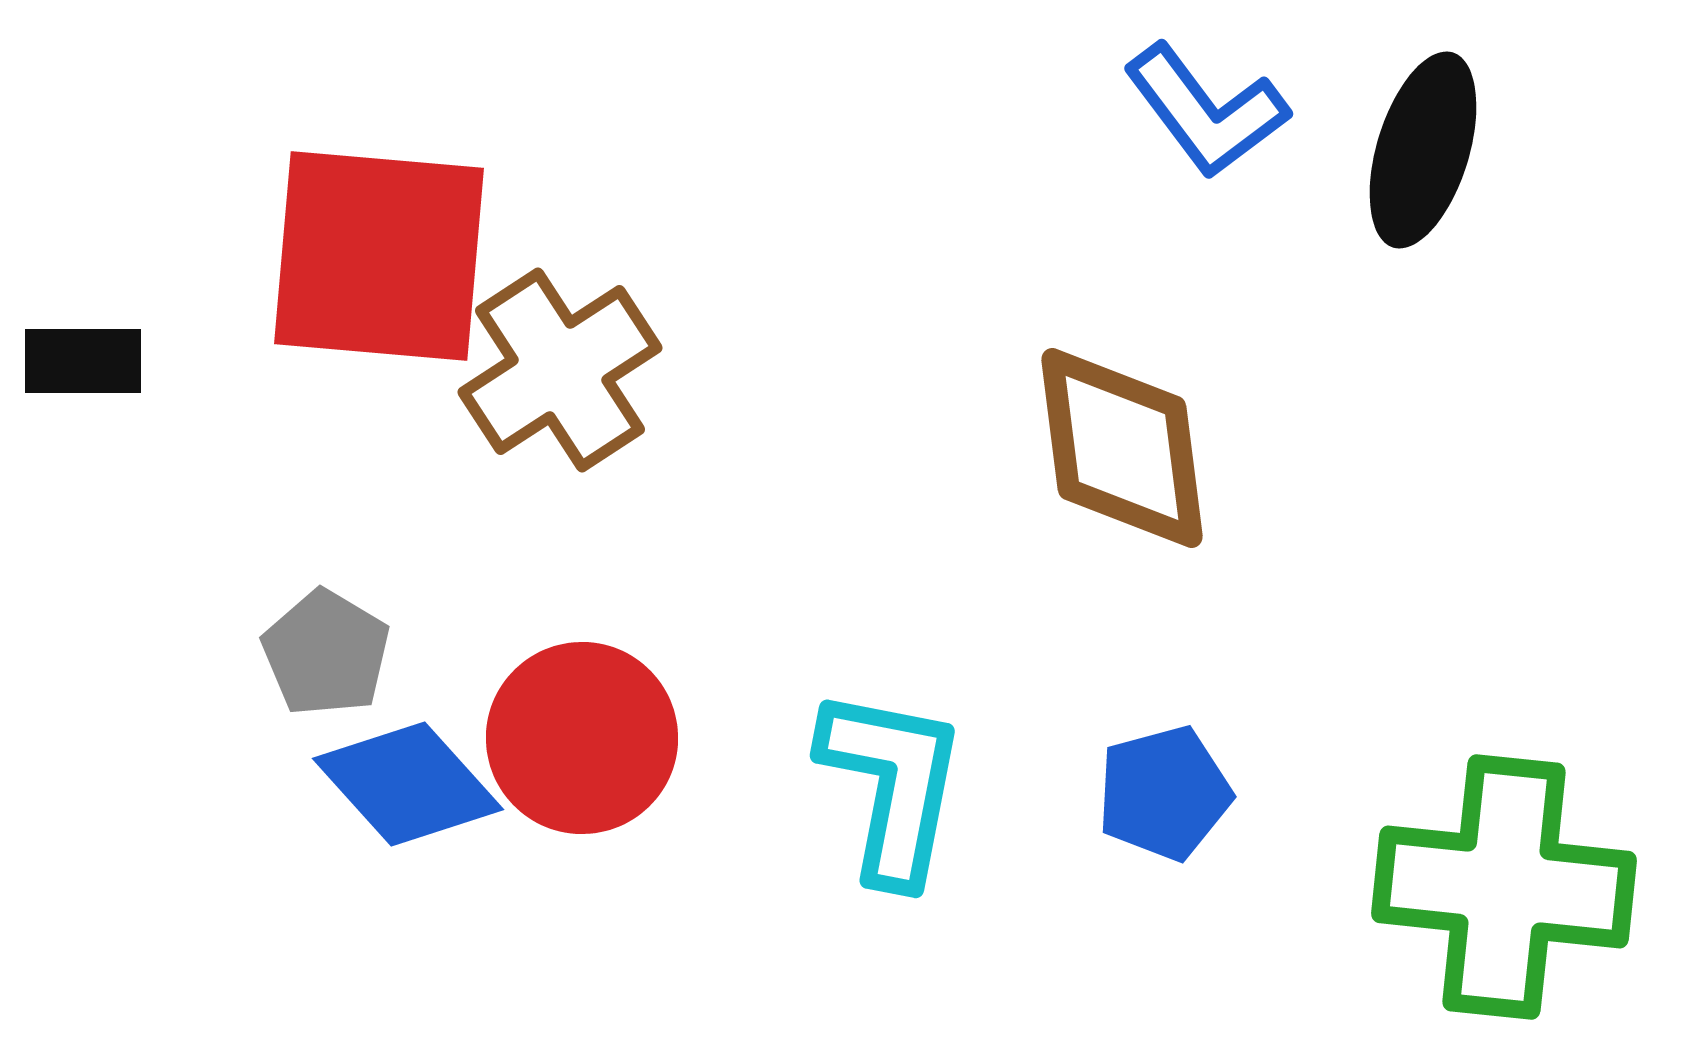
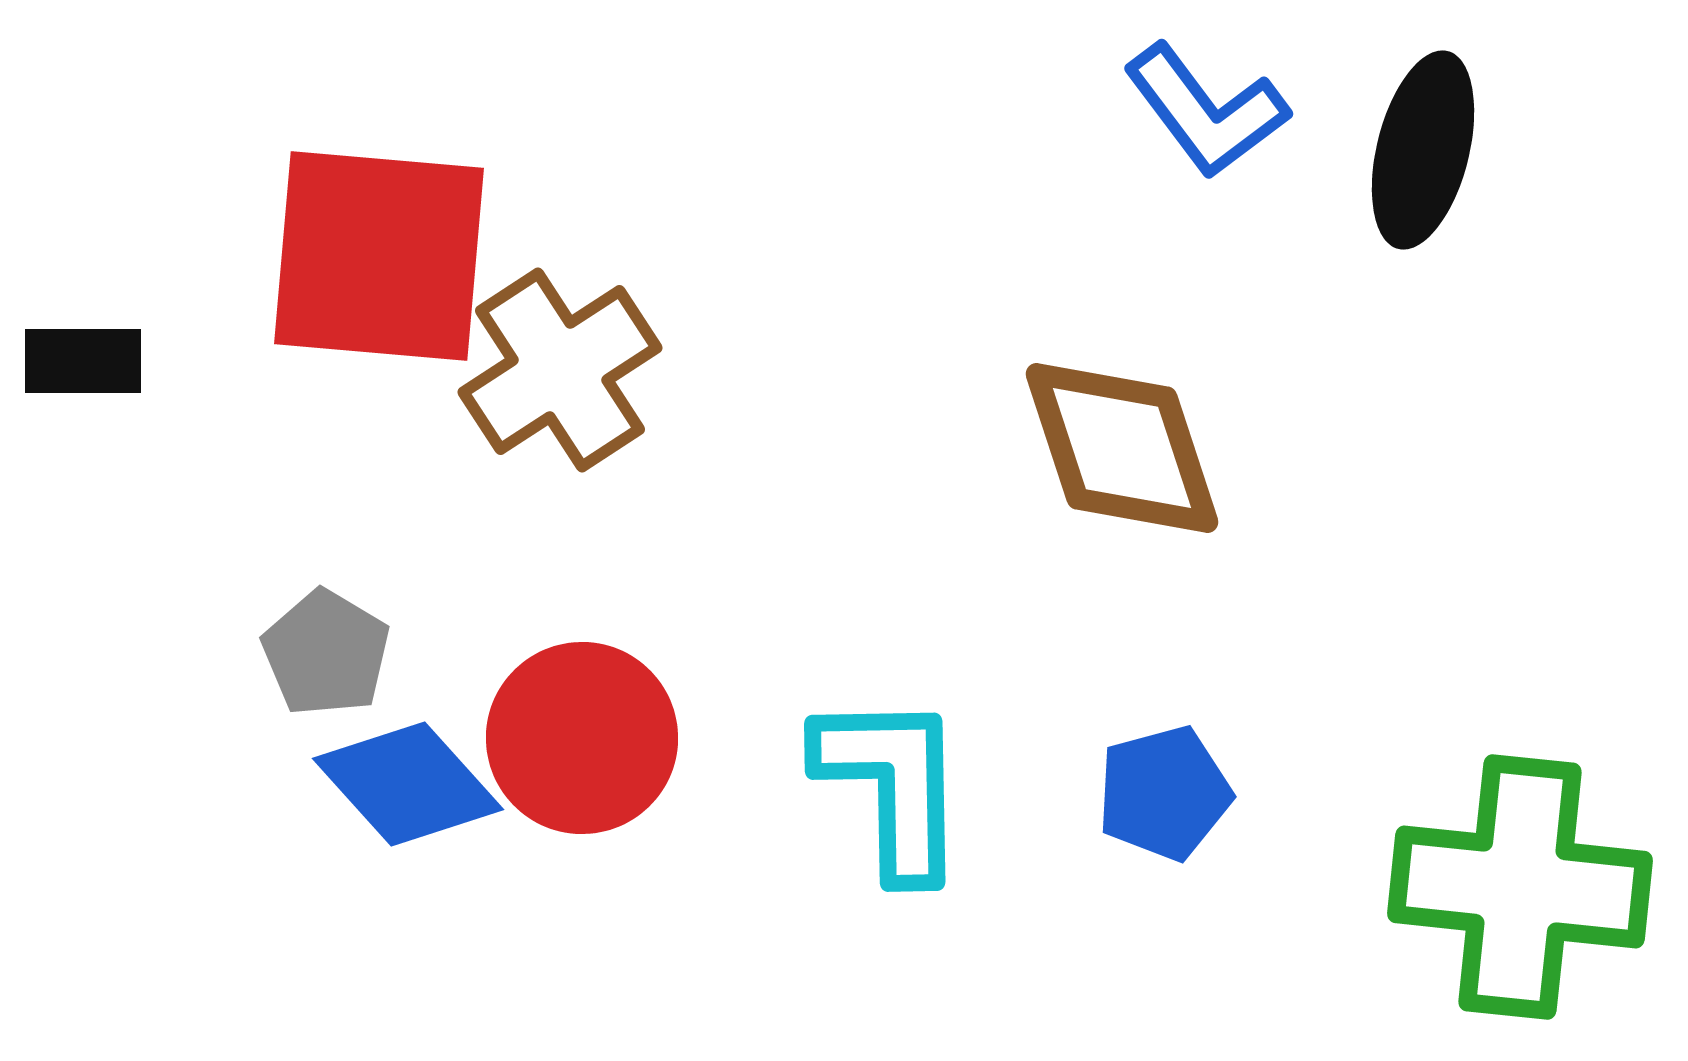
black ellipse: rotated 3 degrees counterclockwise
brown diamond: rotated 11 degrees counterclockwise
cyan L-shape: rotated 12 degrees counterclockwise
green cross: moved 16 px right
